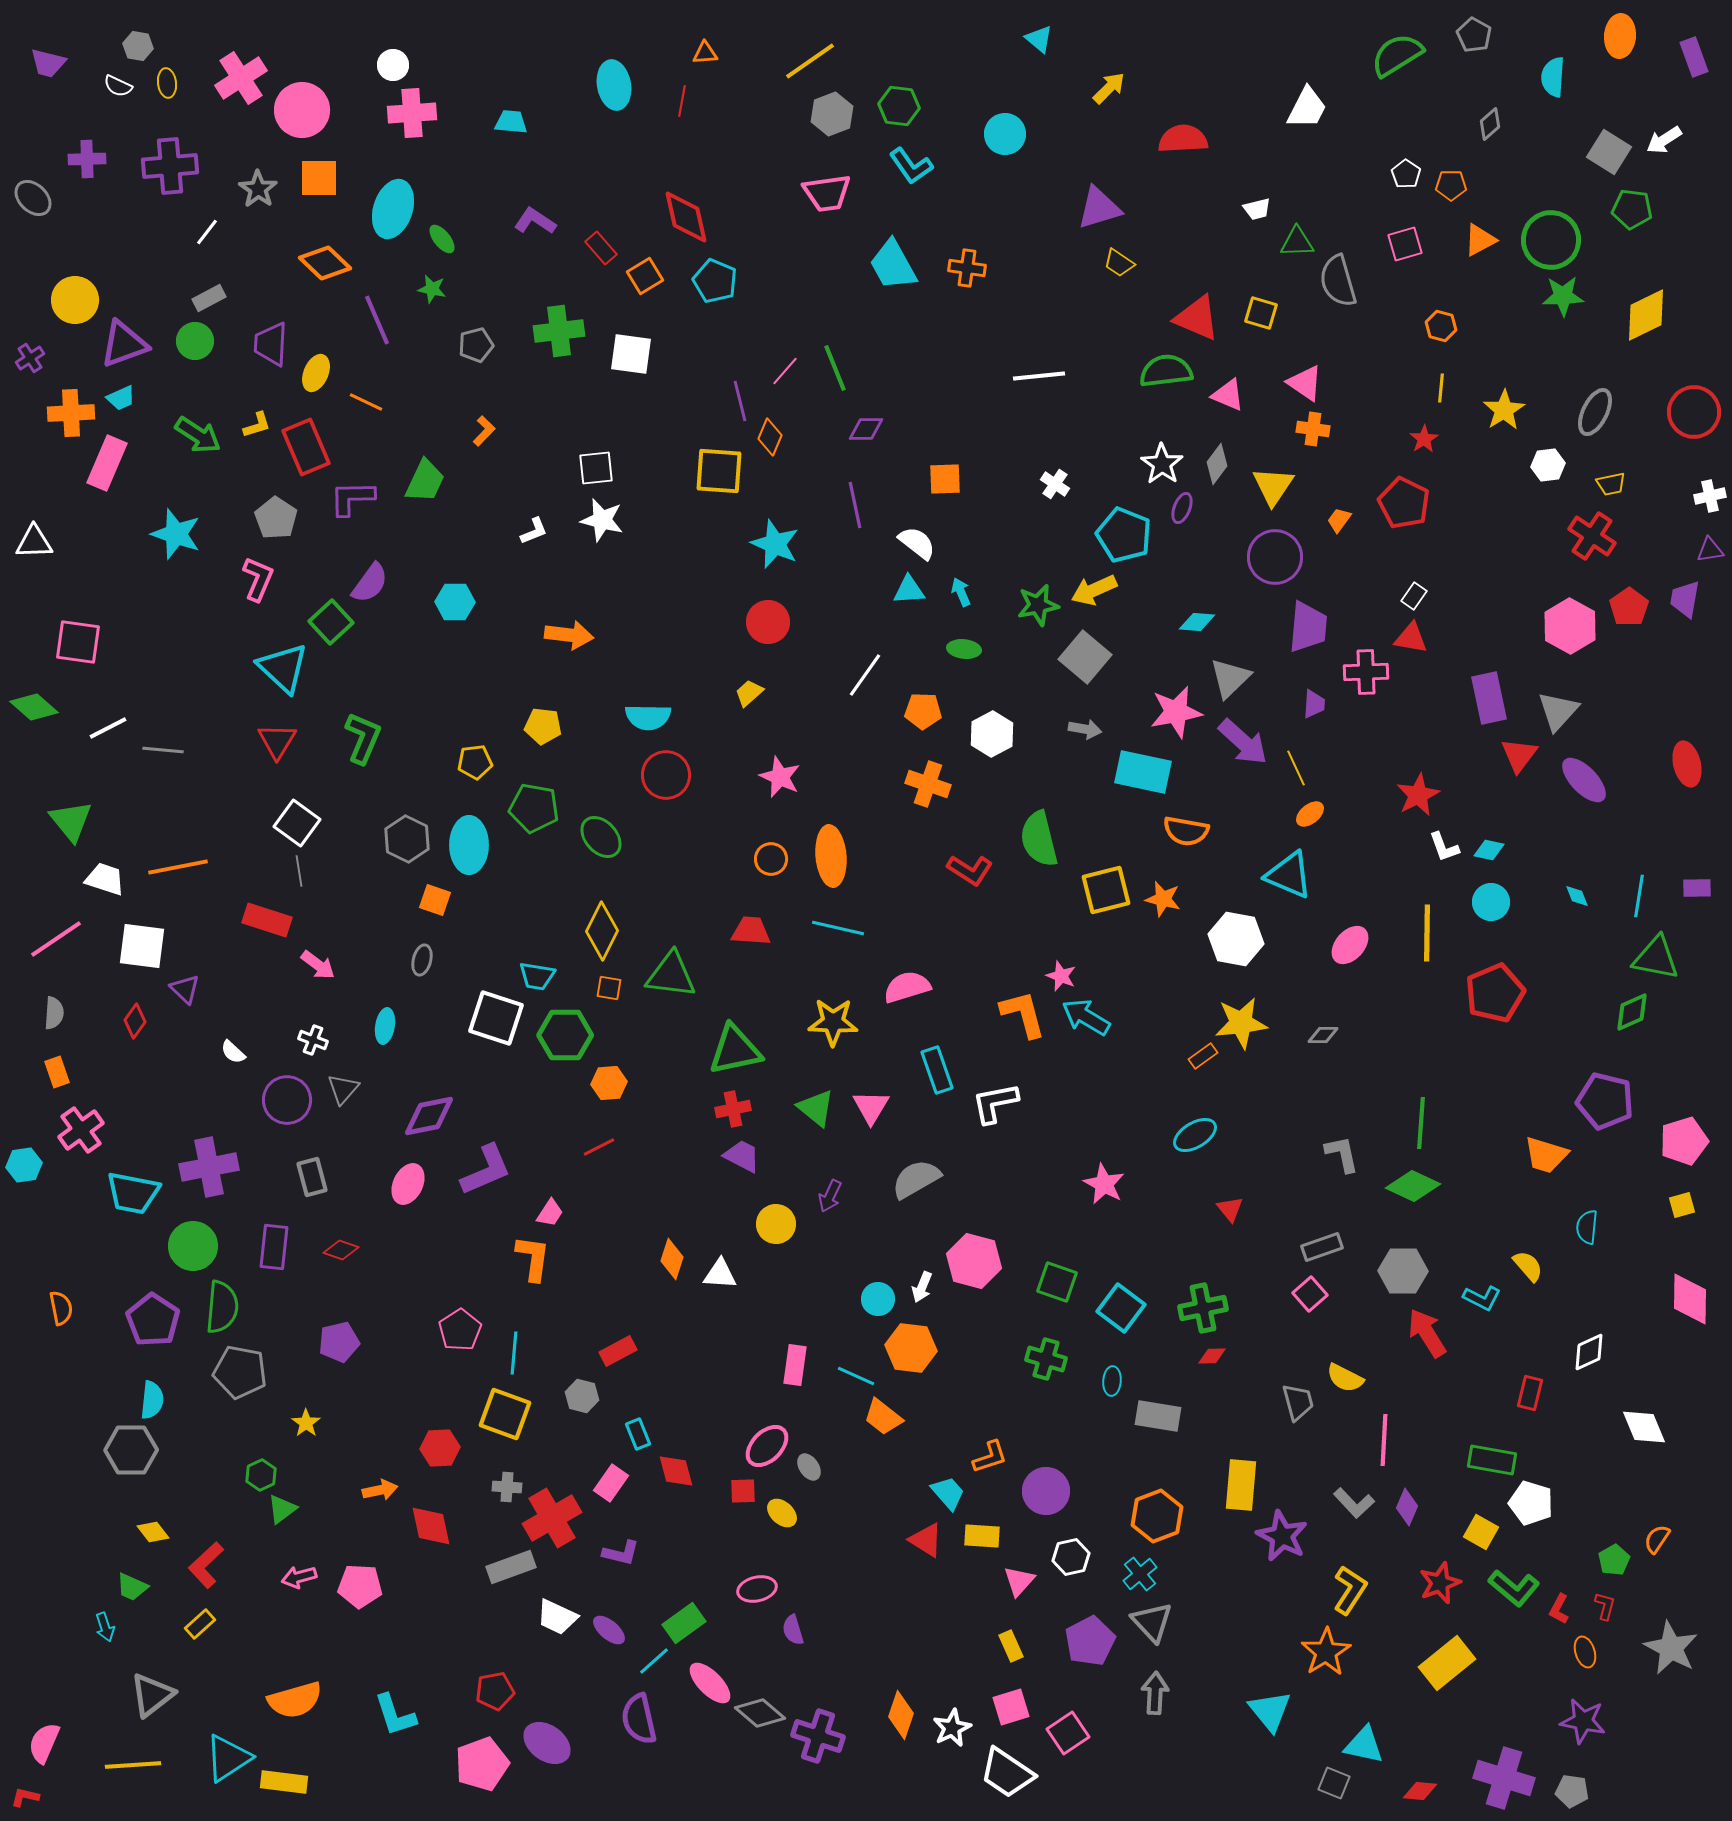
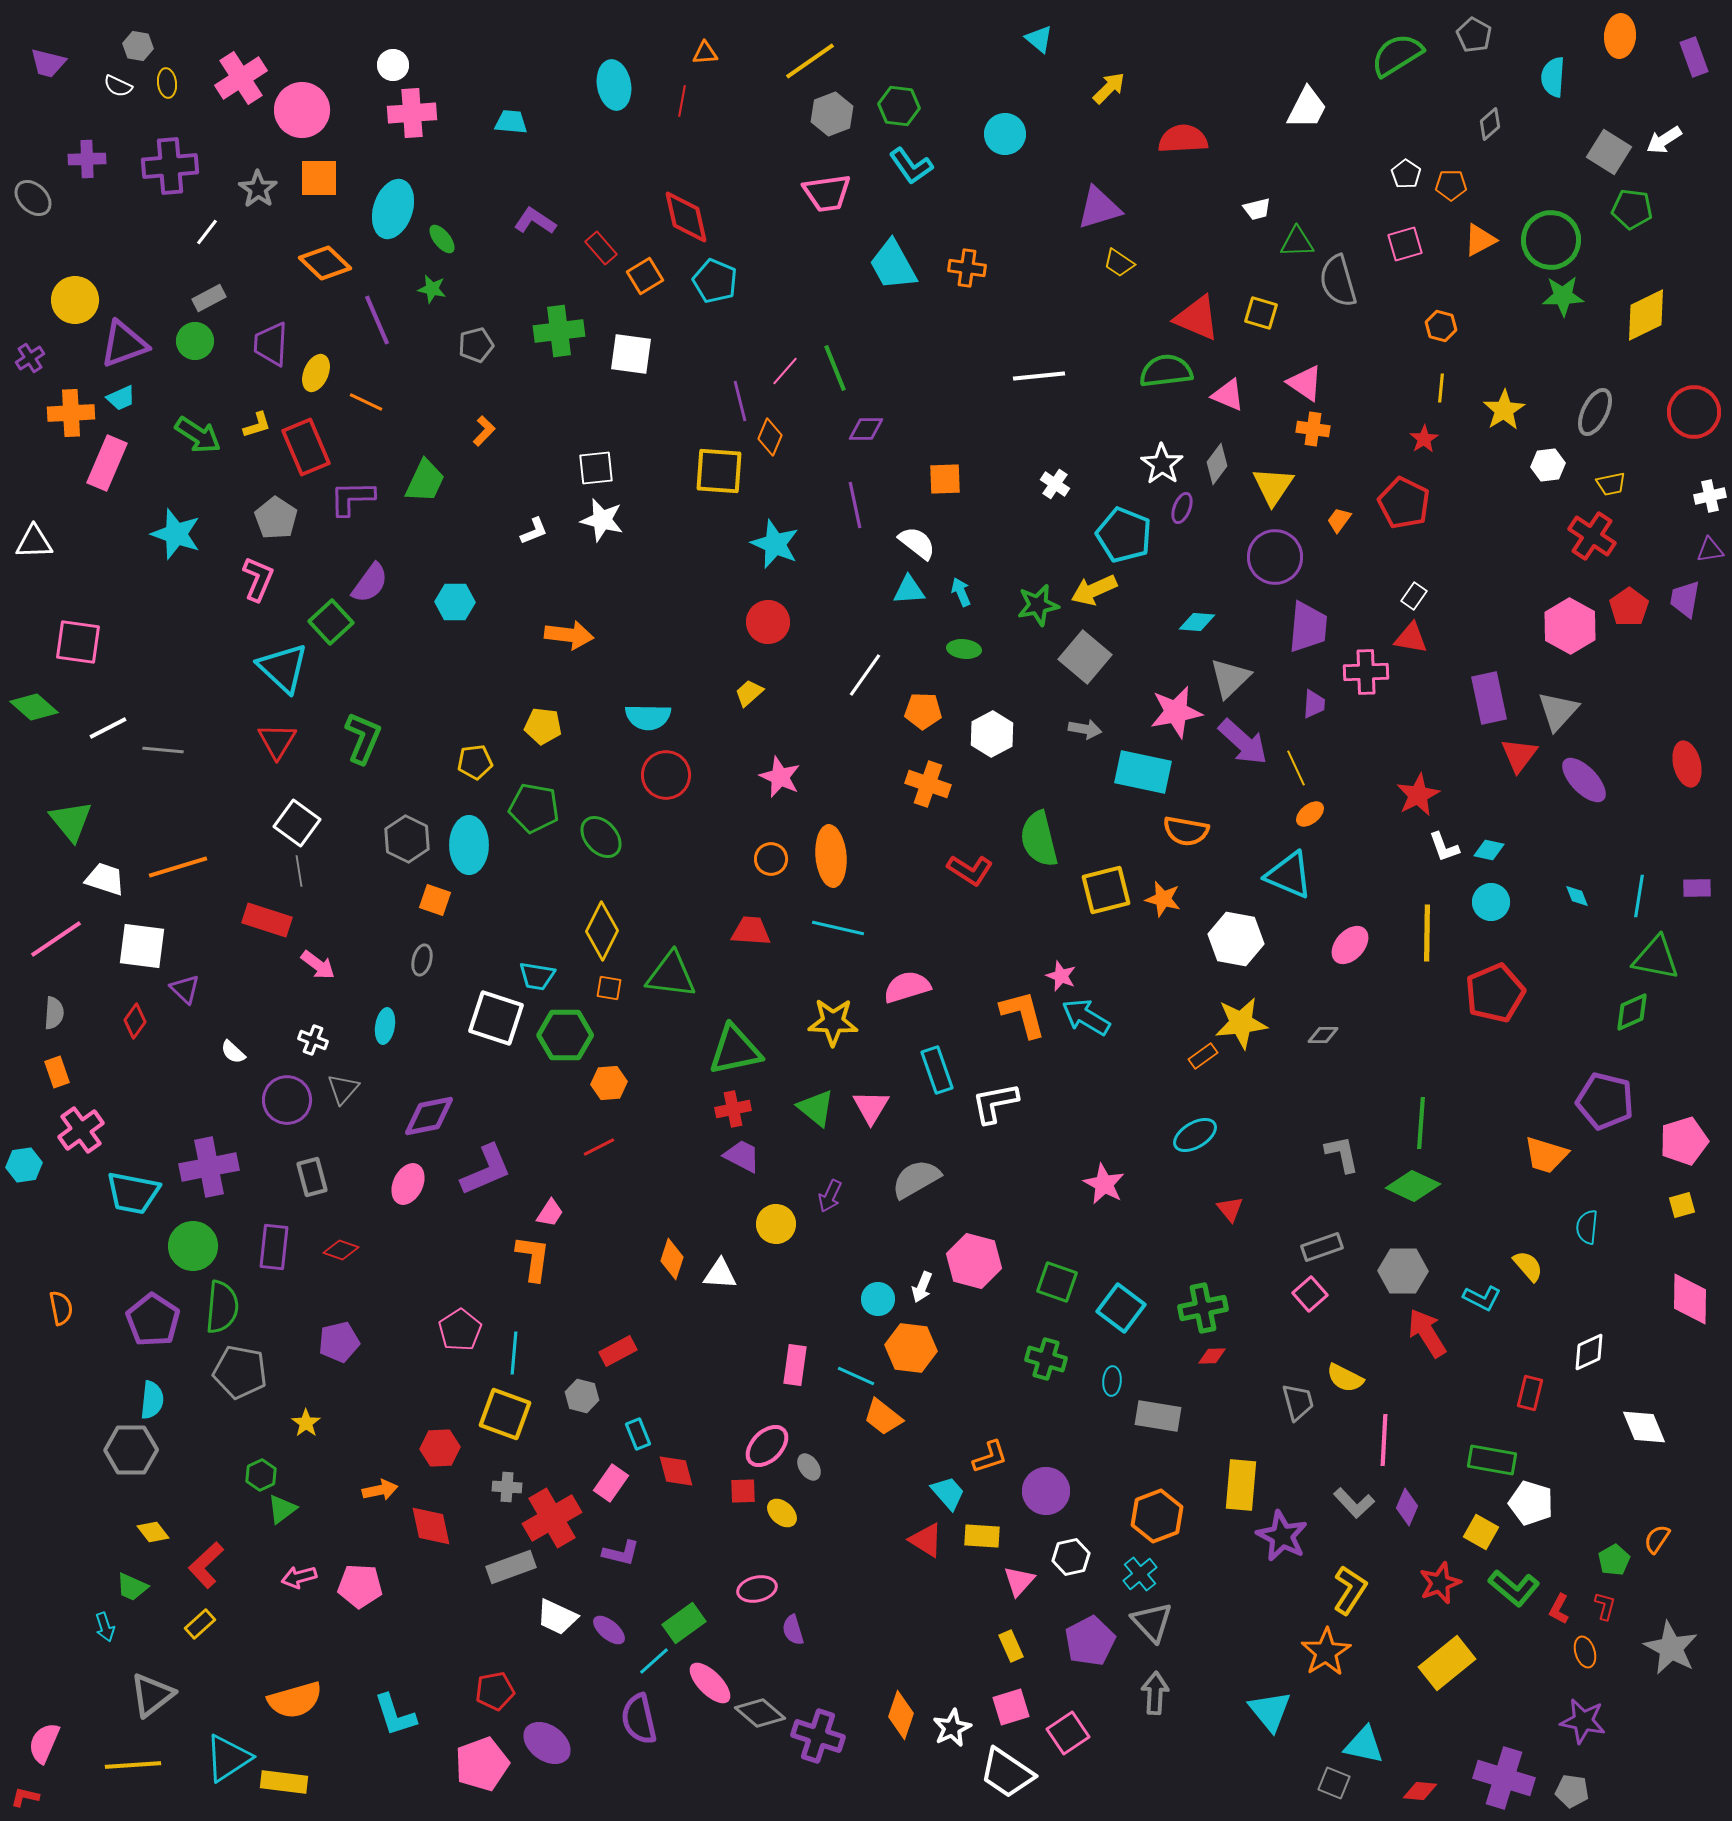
orange line at (178, 867): rotated 6 degrees counterclockwise
